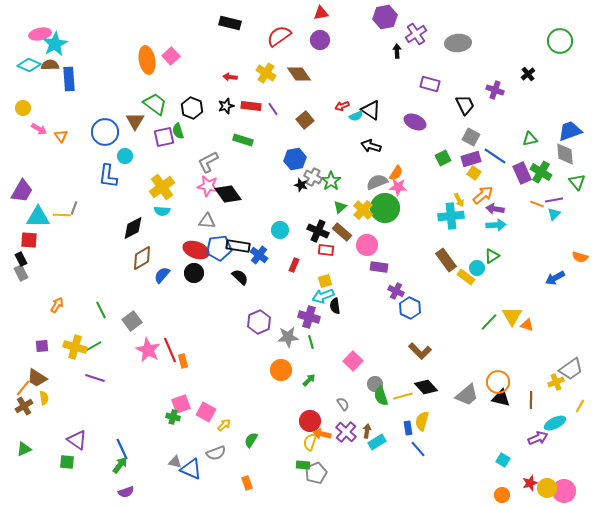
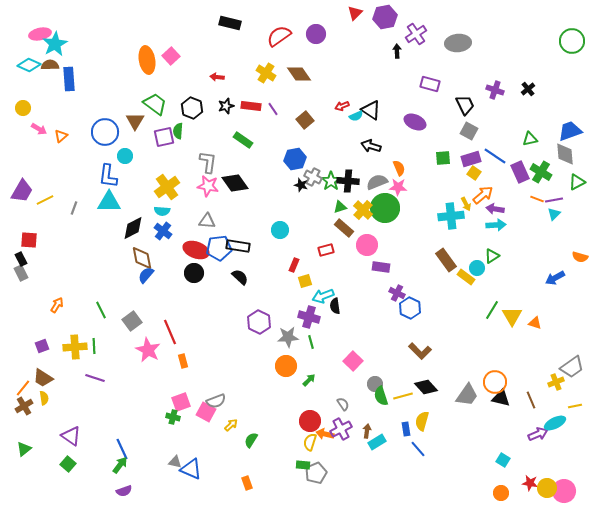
red triangle at (321, 13): moved 34 px right; rotated 35 degrees counterclockwise
purple circle at (320, 40): moved 4 px left, 6 px up
green circle at (560, 41): moved 12 px right
black cross at (528, 74): moved 15 px down
red arrow at (230, 77): moved 13 px left
green semicircle at (178, 131): rotated 21 degrees clockwise
orange triangle at (61, 136): rotated 24 degrees clockwise
gray square at (471, 137): moved 2 px left, 6 px up
green rectangle at (243, 140): rotated 18 degrees clockwise
green square at (443, 158): rotated 21 degrees clockwise
gray L-shape at (208, 162): rotated 125 degrees clockwise
orange semicircle at (396, 173): moved 3 px right, 5 px up; rotated 56 degrees counterclockwise
purple rectangle at (522, 173): moved 2 px left, 1 px up
green triangle at (577, 182): rotated 42 degrees clockwise
yellow cross at (162, 187): moved 5 px right
black diamond at (228, 194): moved 7 px right, 11 px up
yellow arrow at (459, 200): moved 7 px right, 4 px down
orange line at (537, 204): moved 5 px up
green triangle at (340, 207): rotated 24 degrees clockwise
yellow line at (62, 215): moved 17 px left, 15 px up; rotated 30 degrees counterclockwise
cyan triangle at (38, 217): moved 71 px right, 15 px up
black cross at (318, 231): moved 30 px right, 50 px up; rotated 20 degrees counterclockwise
brown rectangle at (342, 232): moved 2 px right, 4 px up
red rectangle at (326, 250): rotated 21 degrees counterclockwise
blue cross at (259, 255): moved 96 px left, 24 px up
brown diamond at (142, 258): rotated 70 degrees counterclockwise
purple rectangle at (379, 267): moved 2 px right
blue semicircle at (162, 275): moved 16 px left
yellow square at (325, 281): moved 20 px left
purple cross at (396, 291): moved 1 px right, 2 px down
purple hexagon at (259, 322): rotated 10 degrees counterclockwise
green line at (489, 322): moved 3 px right, 12 px up; rotated 12 degrees counterclockwise
orange triangle at (527, 325): moved 8 px right, 2 px up
purple square at (42, 346): rotated 16 degrees counterclockwise
green line at (94, 346): rotated 63 degrees counterclockwise
yellow cross at (75, 347): rotated 20 degrees counterclockwise
red line at (170, 350): moved 18 px up
gray trapezoid at (571, 369): moved 1 px right, 2 px up
orange circle at (281, 370): moved 5 px right, 4 px up
brown trapezoid at (37, 378): moved 6 px right
orange circle at (498, 382): moved 3 px left
gray trapezoid at (467, 395): rotated 15 degrees counterclockwise
brown line at (531, 400): rotated 24 degrees counterclockwise
pink square at (181, 404): moved 2 px up
yellow line at (580, 406): moved 5 px left; rotated 48 degrees clockwise
yellow arrow at (224, 425): moved 7 px right
blue rectangle at (408, 428): moved 2 px left, 1 px down
purple cross at (346, 432): moved 5 px left, 3 px up; rotated 20 degrees clockwise
orange arrow at (322, 434): moved 3 px right
purple arrow at (538, 438): moved 4 px up
purple triangle at (77, 440): moved 6 px left, 4 px up
green triangle at (24, 449): rotated 14 degrees counterclockwise
gray semicircle at (216, 453): moved 52 px up
green square at (67, 462): moved 1 px right, 2 px down; rotated 35 degrees clockwise
red star at (530, 483): rotated 28 degrees clockwise
purple semicircle at (126, 492): moved 2 px left, 1 px up
orange circle at (502, 495): moved 1 px left, 2 px up
